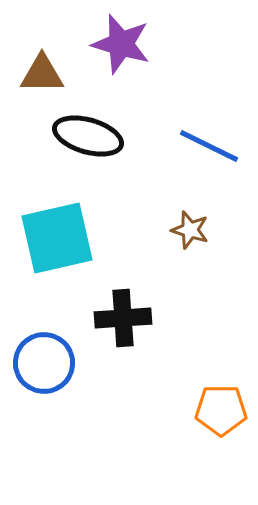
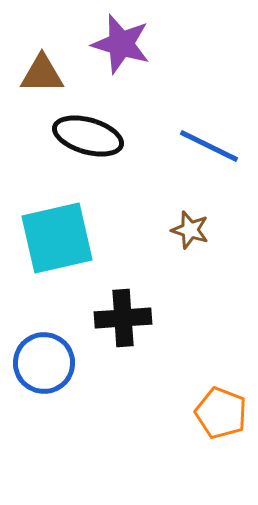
orange pentagon: moved 3 px down; rotated 21 degrees clockwise
